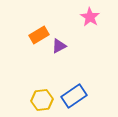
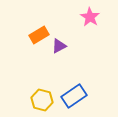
yellow hexagon: rotated 20 degrees clockwise
